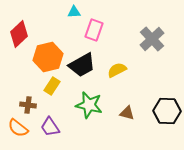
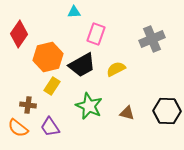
pink rectangle: moved 2 px right, 4 px down
red diamond: rotated 12 degrees counterclockwise
gray cross: rotated 20 degrees clockwise
yellow semicircle: moved 1 px left, 1 px up
green star: moved 1 px down; rotated 12 degrees clockwise
